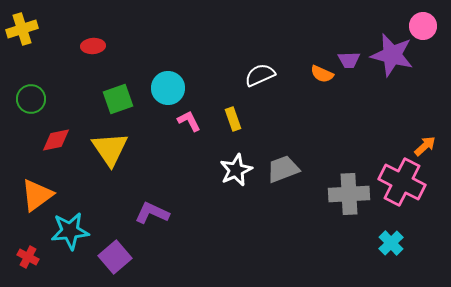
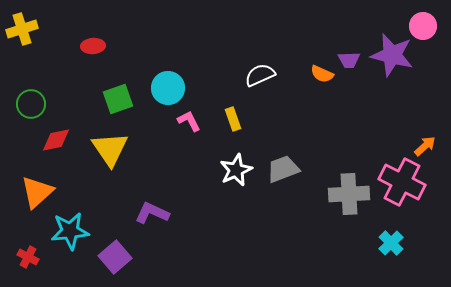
green circle: moved 5 px down
orange triangle: moved 3 px up; rotated 6 degrees counterclockwise
